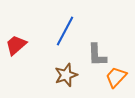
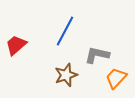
gray L-shape: rotated 105 degrees clockwise
orange trapezoid: moved 1 px down
